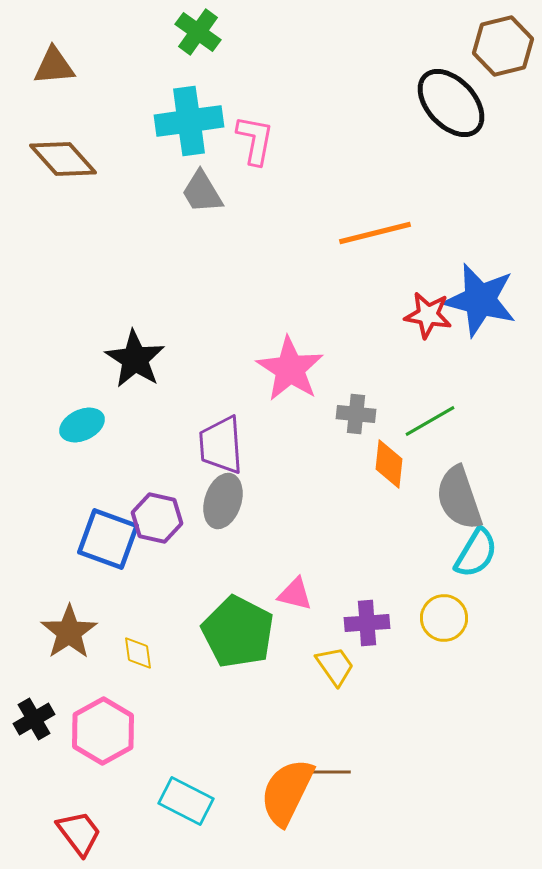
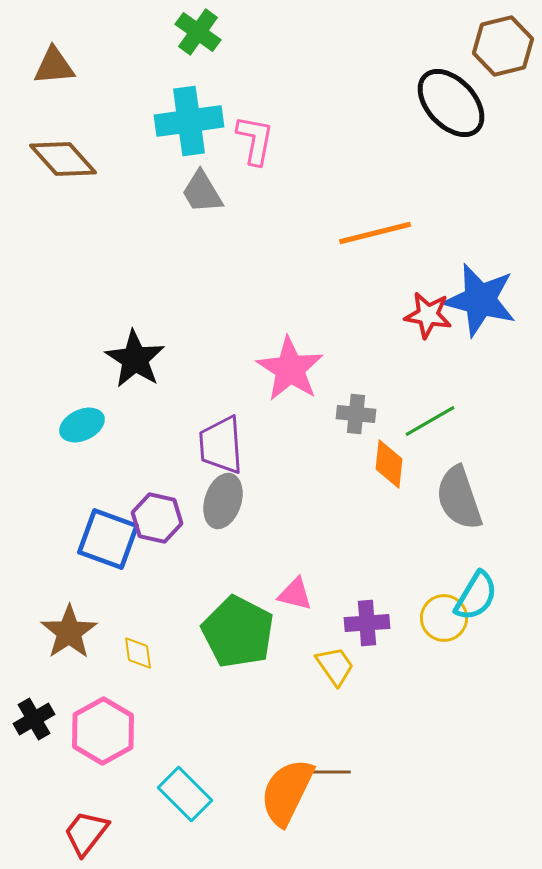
cyan semicircle: moved 43 px down
cyan rectangle: moved 1 px left, 7 px up; rotated 18 degrees clockwise
red trapezoid: moved 7 px right; rotated 105 degrees counterclockwise
